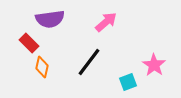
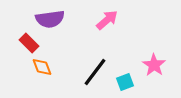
pink arrow: moved 1 px right, 2 px up
black line: moved 6 px right, 10 px down
orange diamond: rotated 35 degrees counterclockwise
cyan square: moved 3 px left
